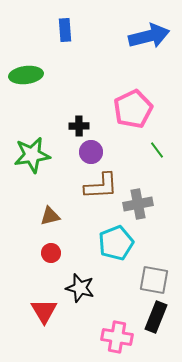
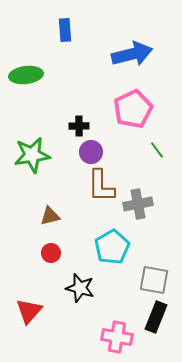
blue arrow: moved 17 px left, 18 px down
brown L-shape: rotated 93 degrees clockwise
cyan pentagon: moved 4 px left, 4 px down; rotated 8 degrees counterclockwise
red triangle: moved 15 px left; rotated 12 degrees clockwise
